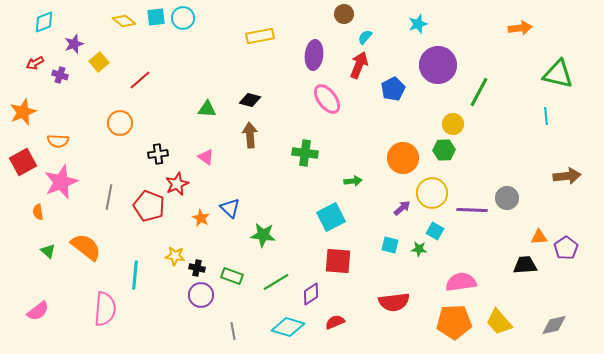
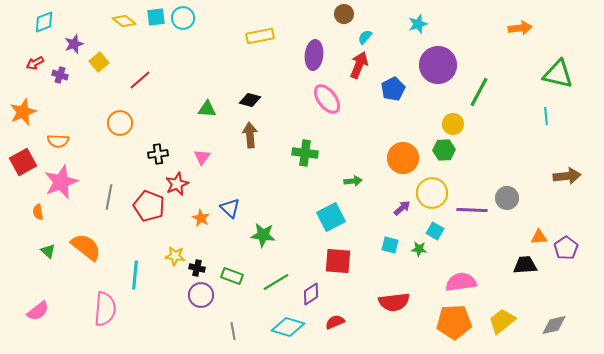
pink triangle at (206, 157): moved 4 px left; rotated 30 degrees clockwise
yellow trapezoid at (499, 322): moved 3 px right, 1 px up; rotated 92 degrees clockwise
